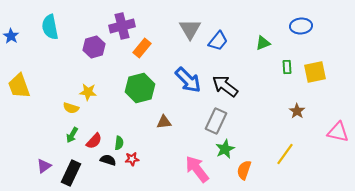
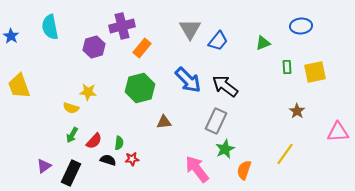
pink triangle: rotated 15 degrees counterclockwise
